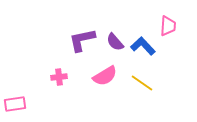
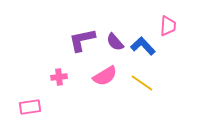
pink rectangle: moved 15 px right, 3 px down
